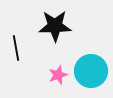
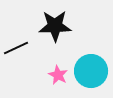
black line: rotated 75 degrees clockwise
pink star: rotated 24 degrees counterclockwise
